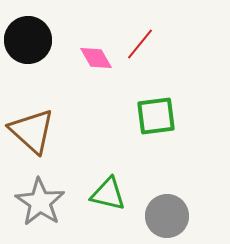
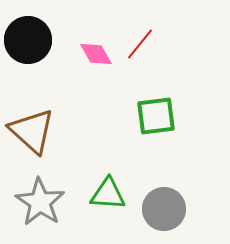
pink diamond: moved 4 px up
green triangle: rotated 9 degrees counterclockwise
gray circle: moved 3 px left, 7 px up
